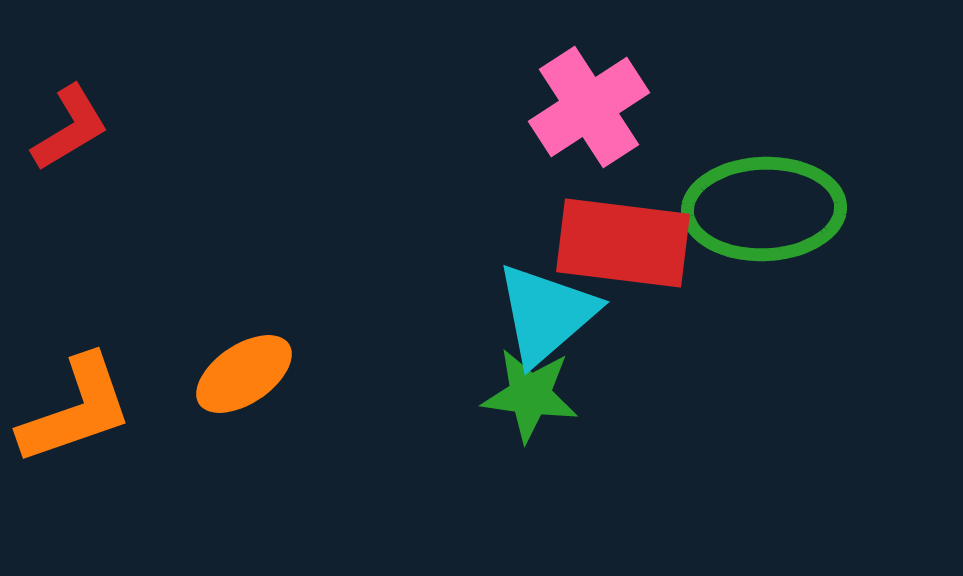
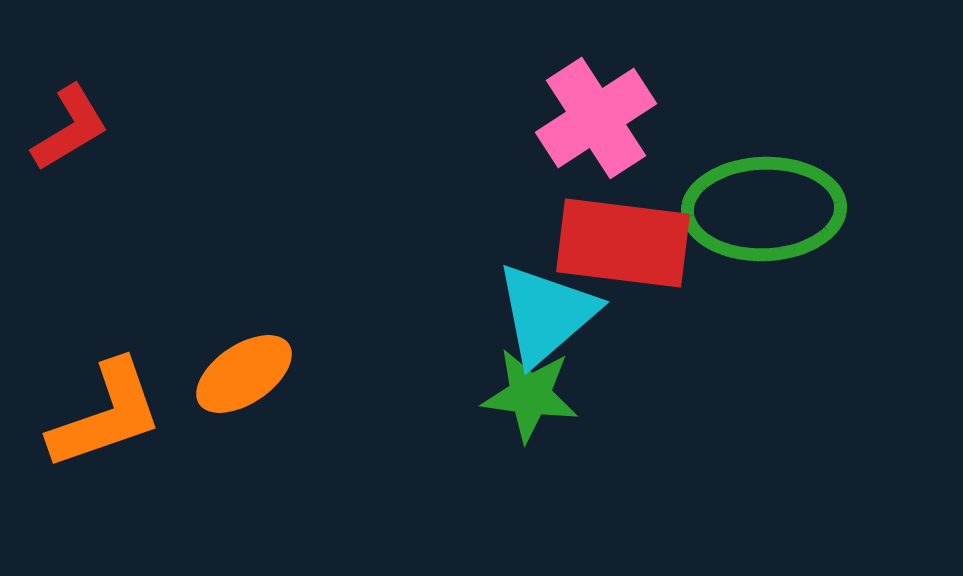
pink cross: moved 7 px right, 11 px down
orange L-shape: moved 30 px right, 5 px down
